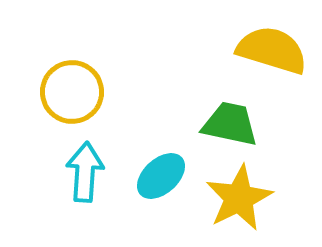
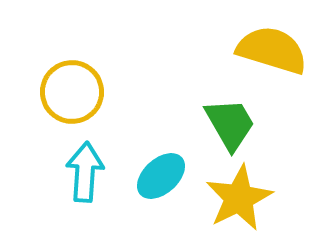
green trapezoid: rotated 48 degrees clockwise
